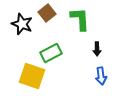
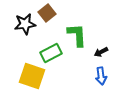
green L-shape: moved 3 px left, 16 px down
black star: moved 3 px right; rotated 30 degrees counterclockwise
black arrow: moved 4 px right, 3 px down; rotated 64 degrees clockwise
